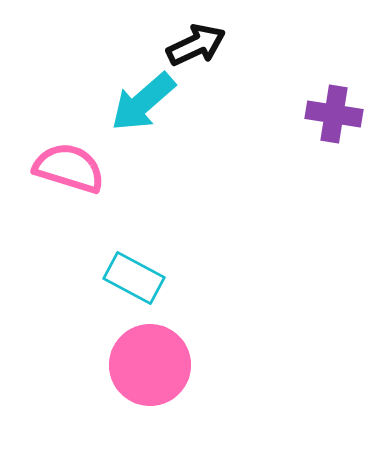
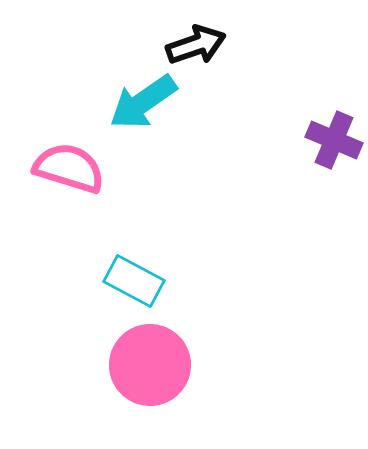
black arrow: rotated 6 degrees clockwise
cyan arrow: rotated 6 degrees clockwise
purple cross: moved 26 px down; rotated 14 degrees clockwise
cyan rectangle: moved 3 px down
